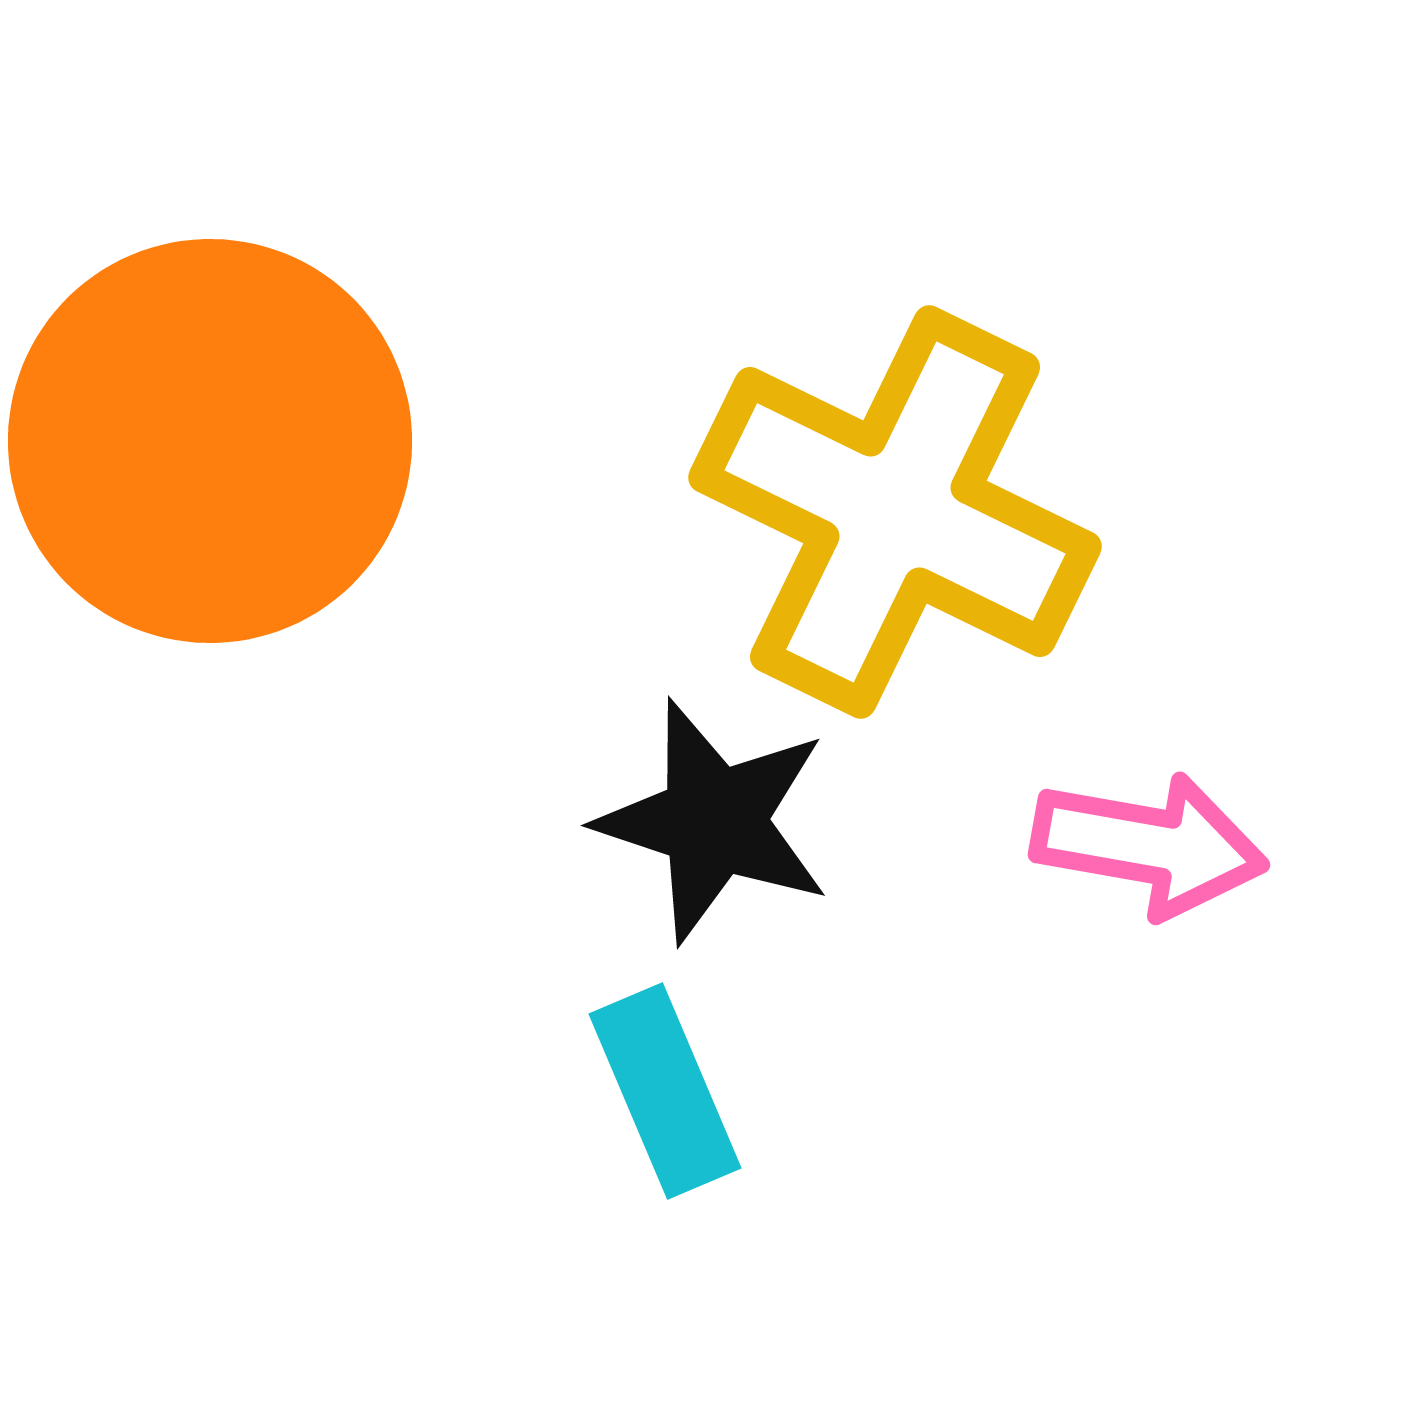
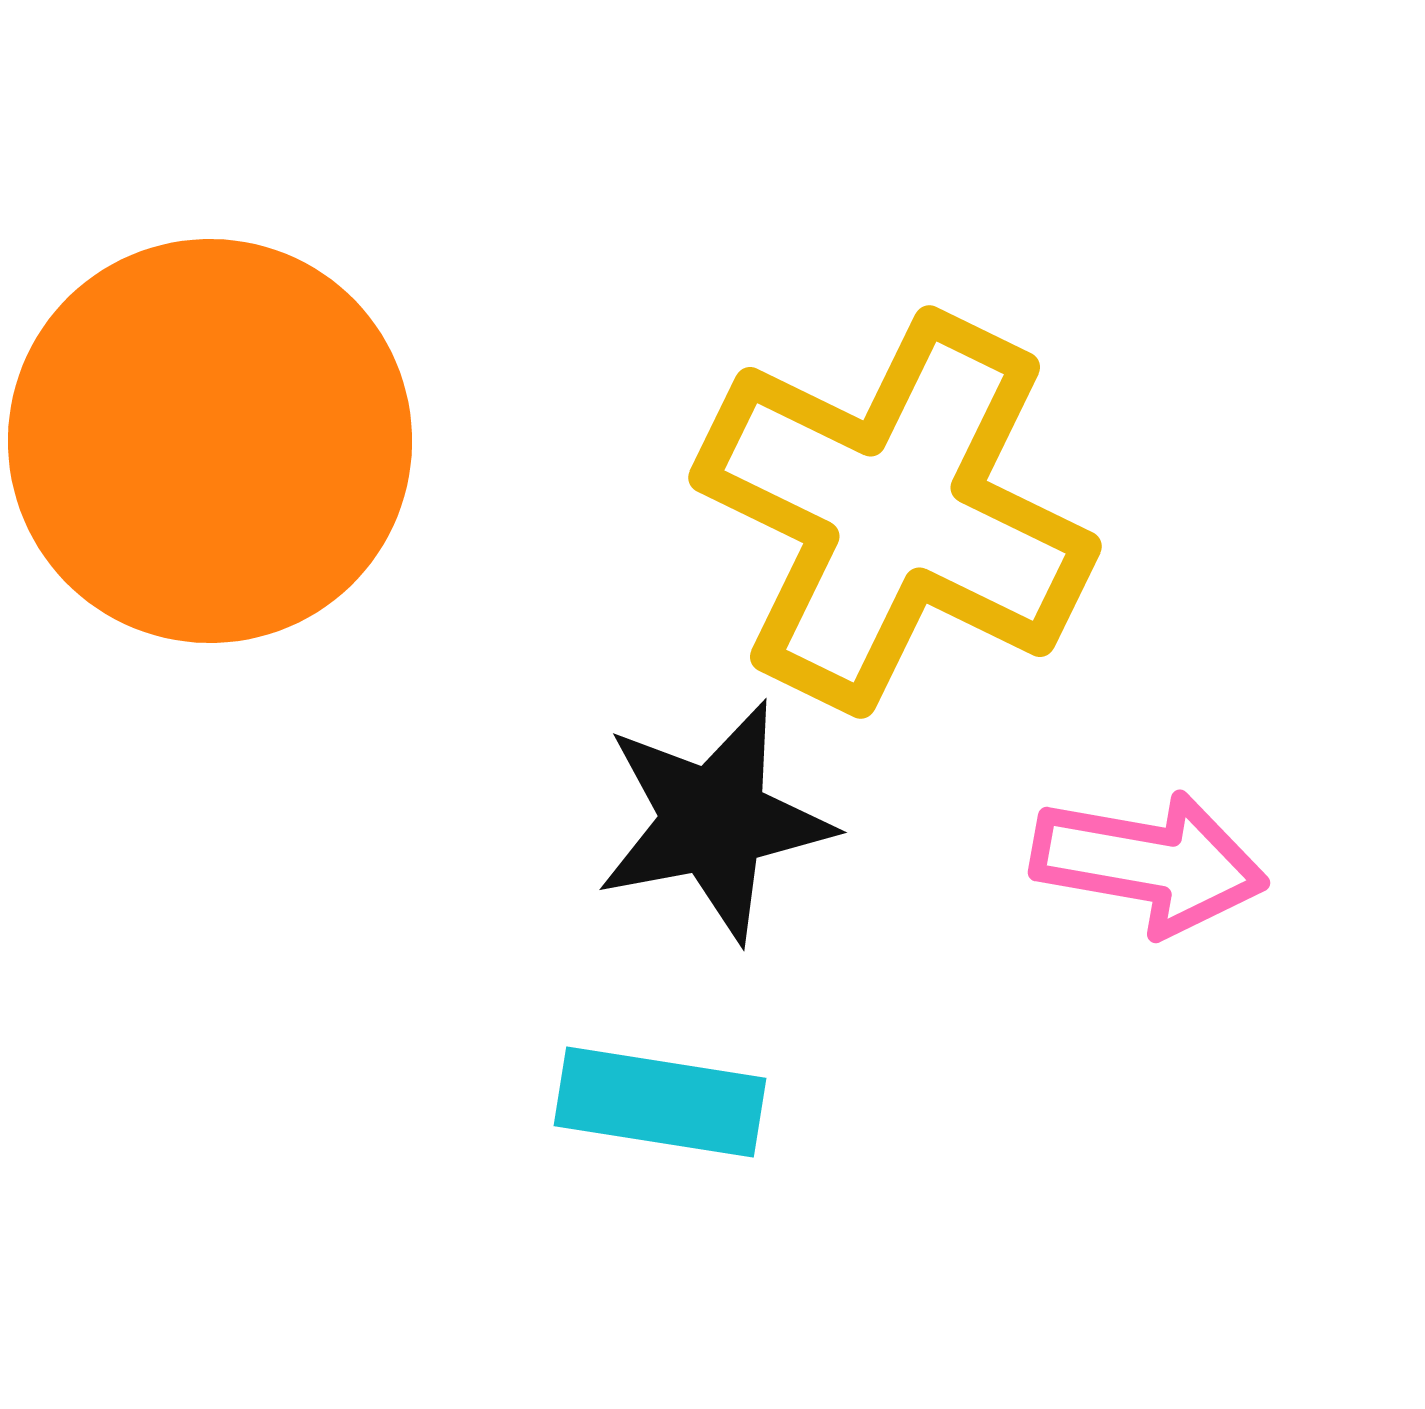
black star: rotated 29 degrees counterclockwise
pink arrow: moved 18 px down
cyan rectangle: moved 5 px left, 11 px down; rotated 58 degrees counterclockwise
